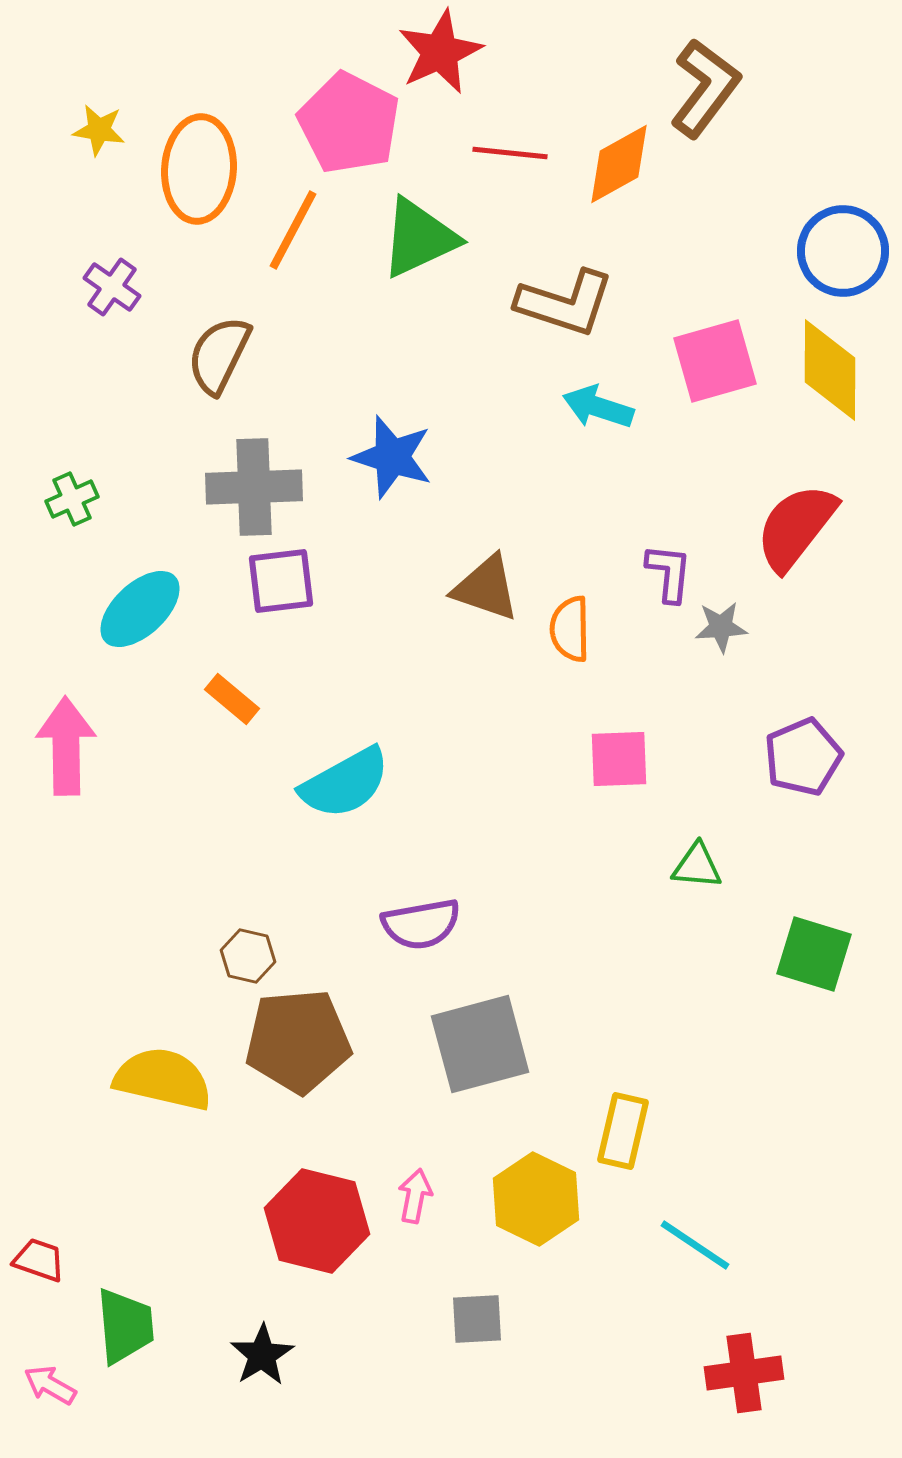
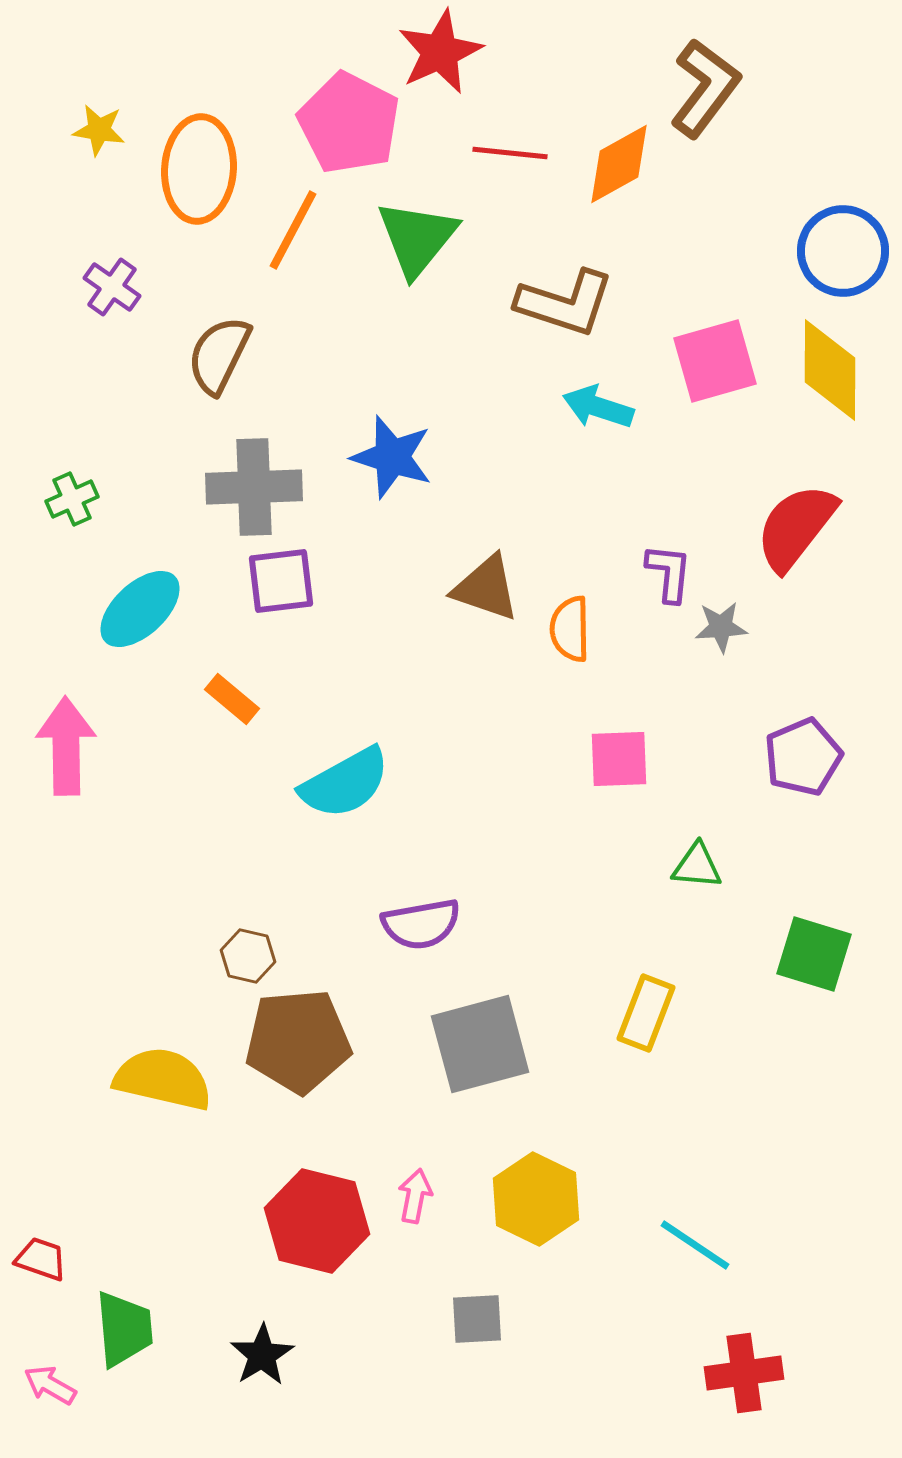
green triangle at (419, 238): moved 2 px left; rotated 26 degrees counterclockwise
yellow rectangle at (623, 1131): moved 23 px right, 118 px up; rotated 8 degrees clockwise
red trapezoid at (39, 1260): moved 2 px right, 1 px up
green trapezoid at (125, 1326): moved 1 px left, 3 px down
